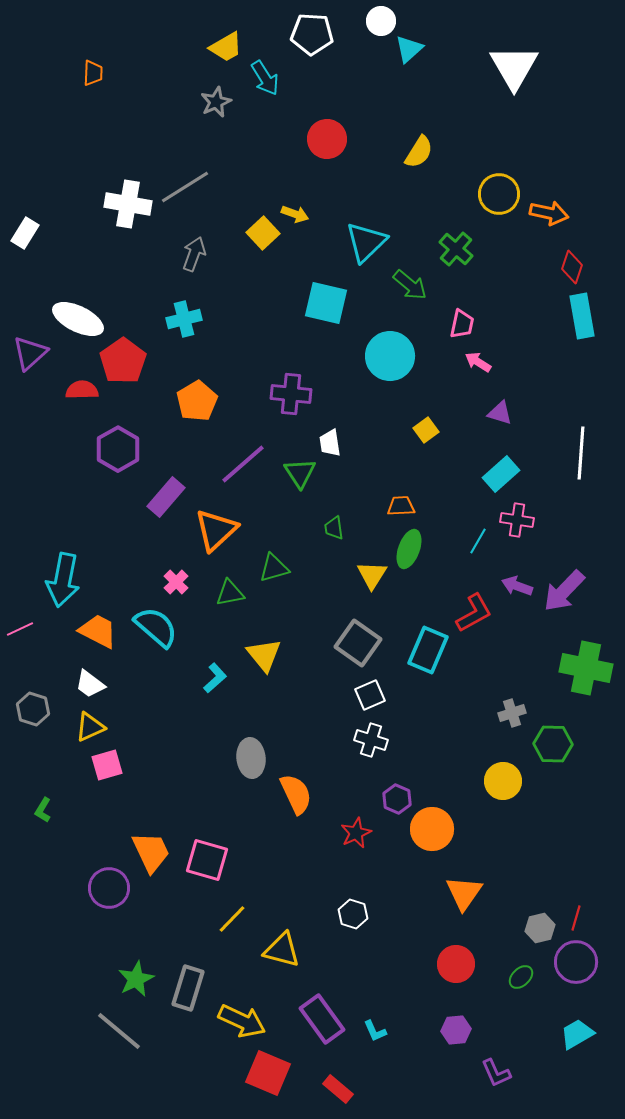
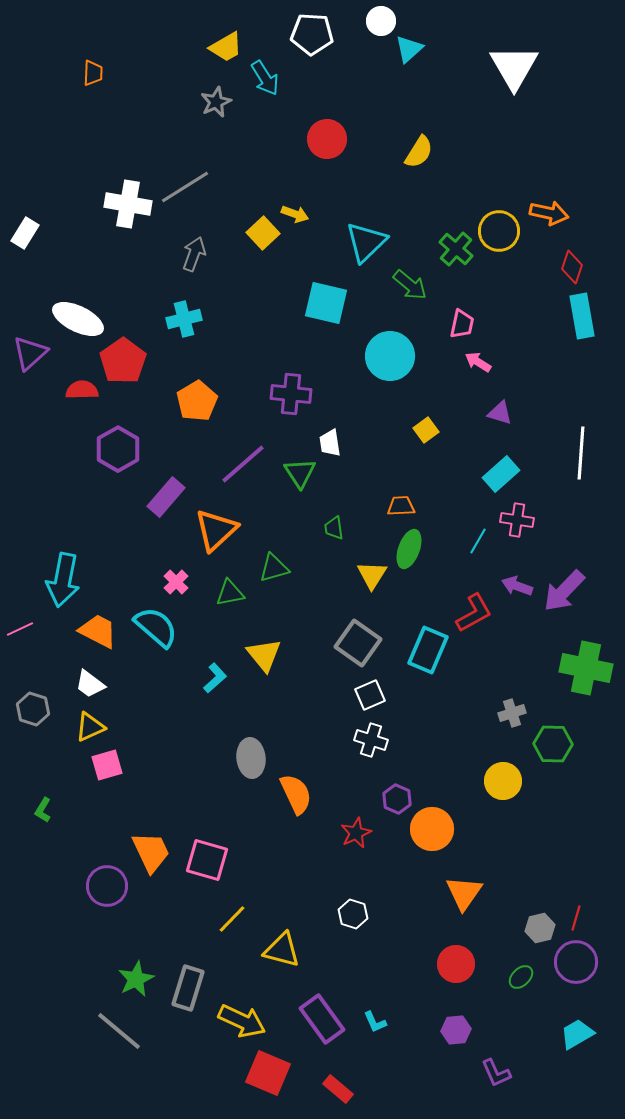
yellow circle at (499, 194): moved 37 px down
purple circle at (109, 888): moved 2 px left, 2 px up
cyan L-shape at (375, 1031): moved 9 px up
